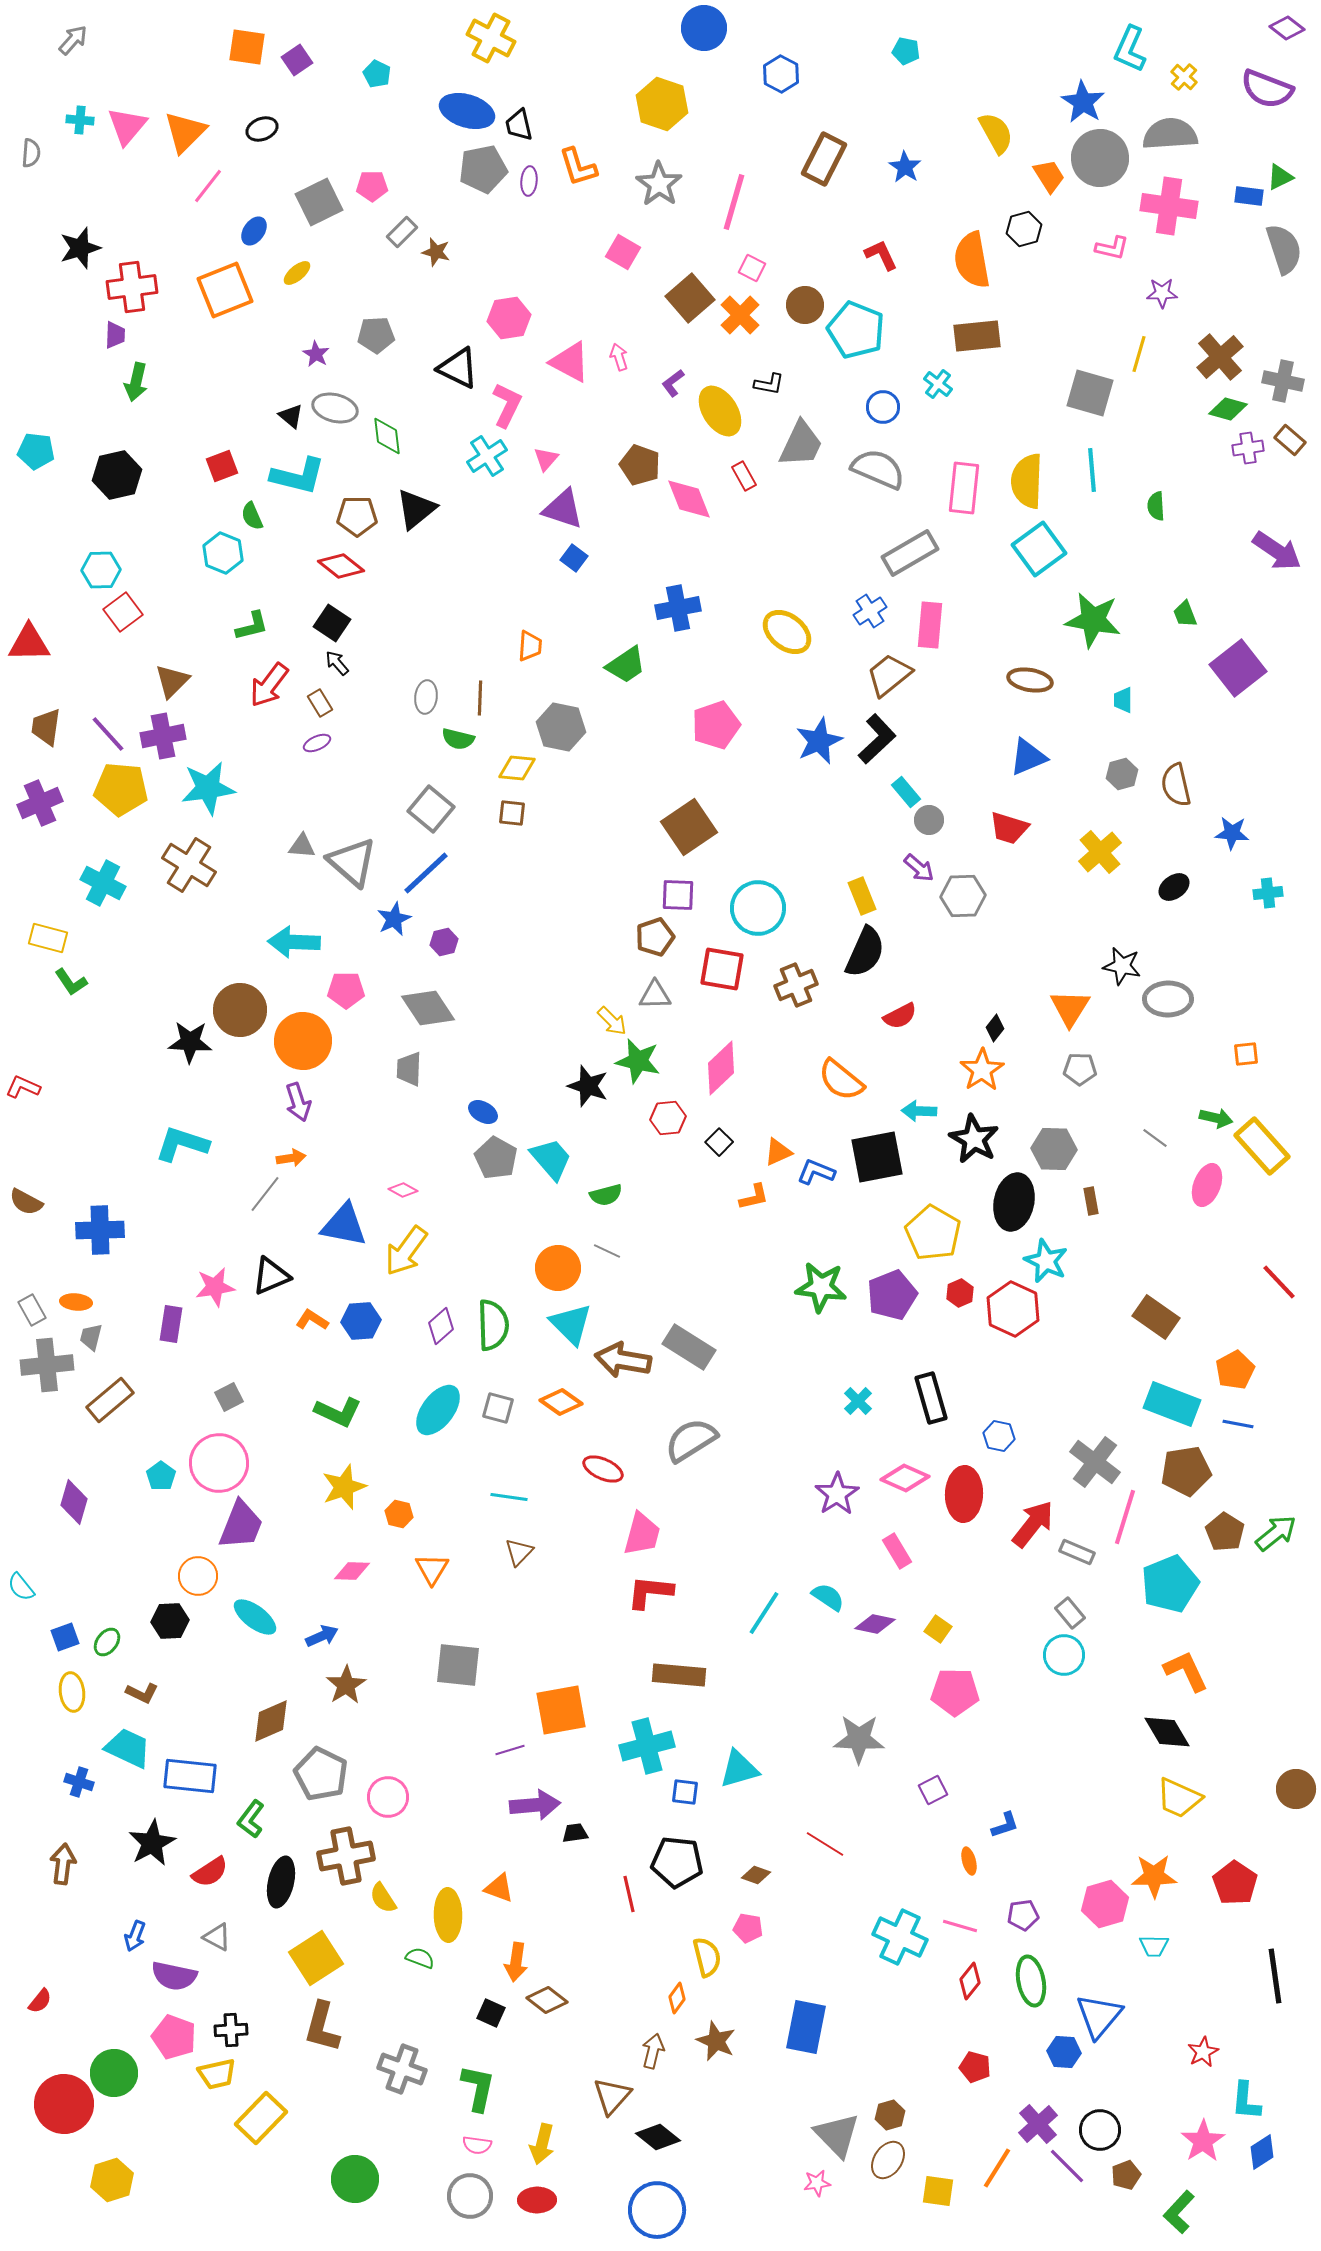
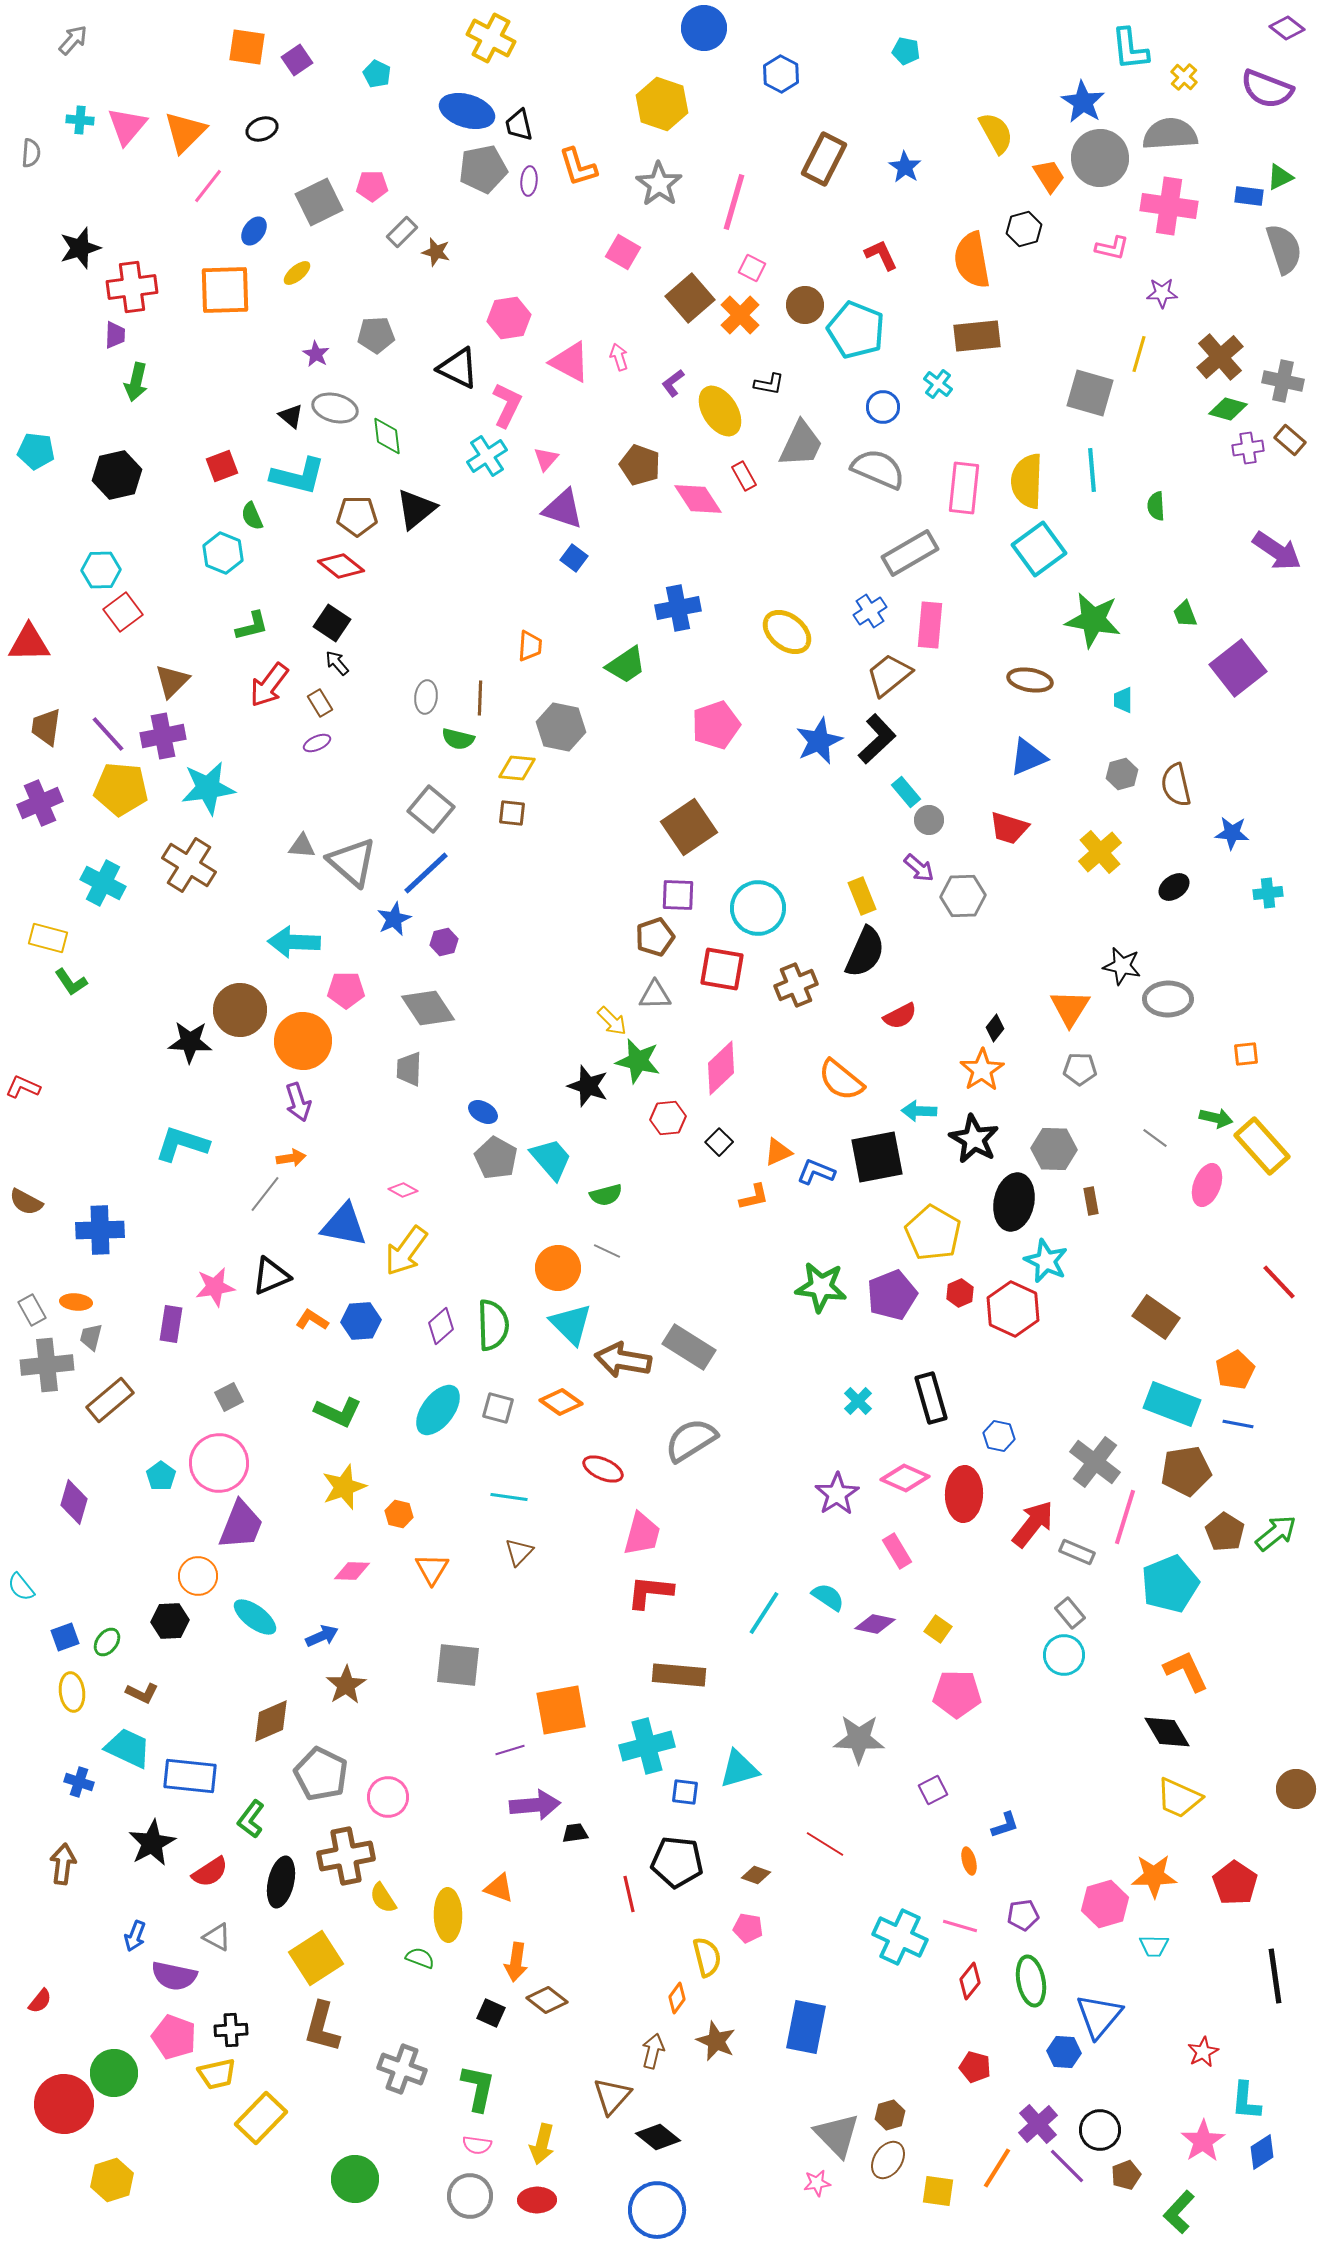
cyan L-shape at (1130, 49): rotated 30 degrees counterclockwise
orange square at (225, 290): rotated 20 degrees clockwise
pink diamond at (689, 499): moved 9 px right; rotated 12 degrees counterclockwise
pink pentagon at (955, 1692): moved 2 px right, 2 px down
